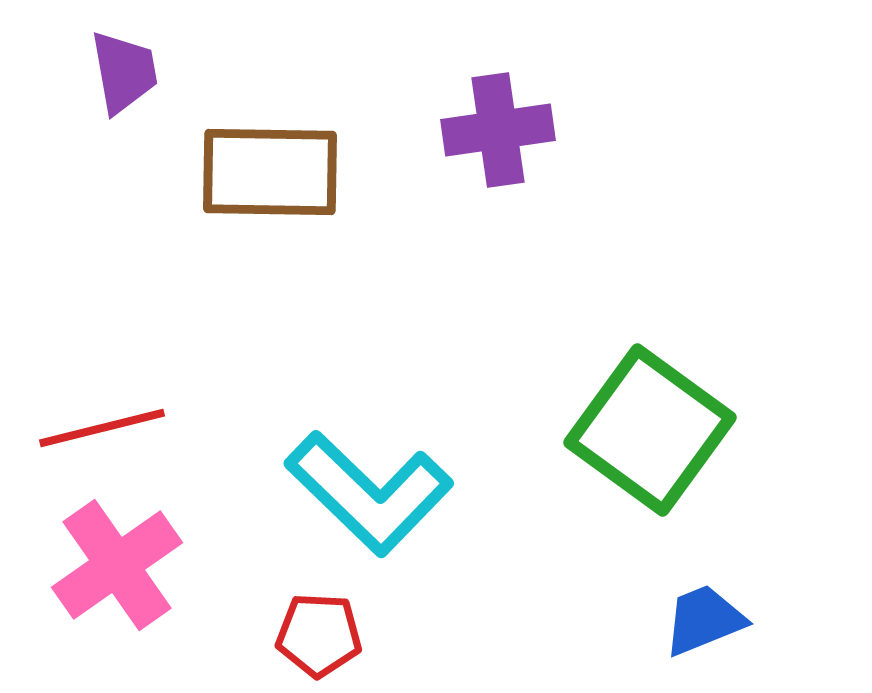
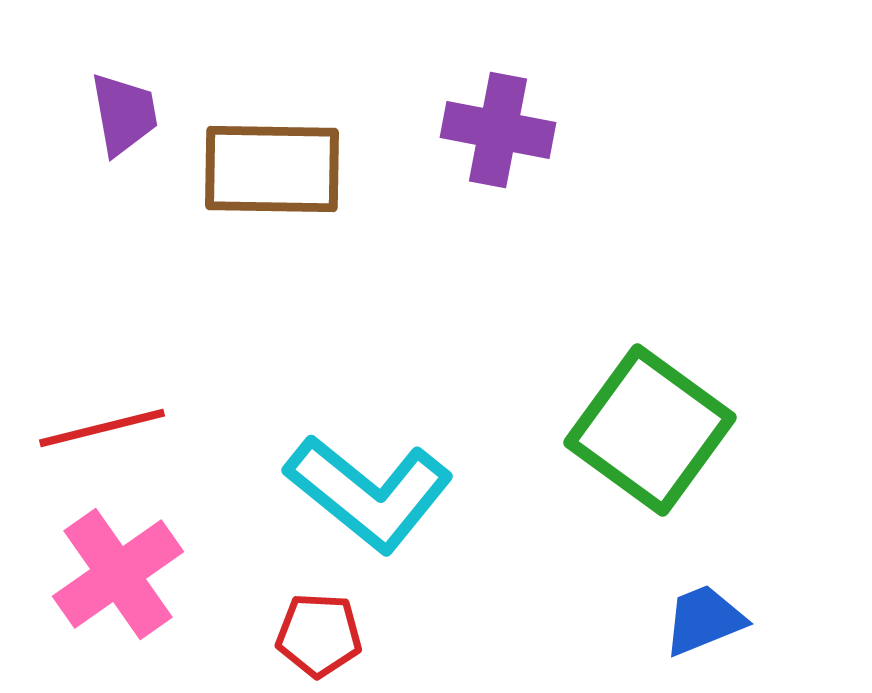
purple trapezoid: moved 42 px down
purple cross: rotated 19 degrees clockwise
brown rectangle: moved 2 px right, 3 px up
cyan L-shape: rotated 5 degrees counterclockwise
pink cross: moved 1 px right, 9 px down
